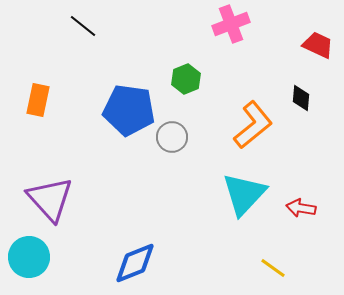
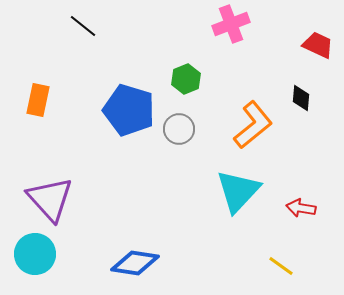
blue pentagon: rotated 9 degrees clockwise
gray circle: moved 7 px right, 8 px up
cyan triangle: moved 6 px left, 3 px up
cyan circle: moved 6 px right, 3 px up
blue diamond: rotated 30 degrees clockwise
yellow line: moved 8 px right, 2 px up
